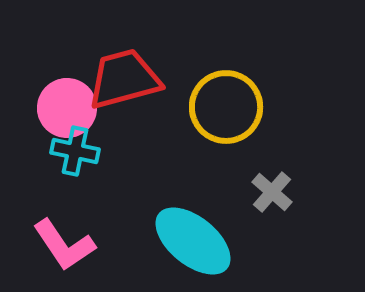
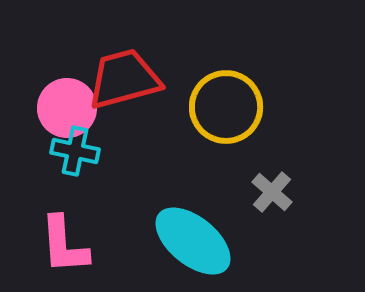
pink L-shape: rotated 30 degrees clockwise
